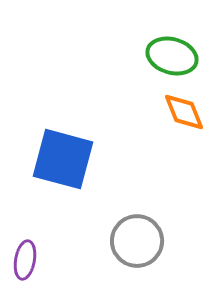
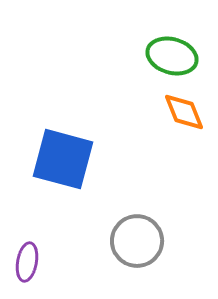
purple ellipse: moved 2 px right, 2 px down
